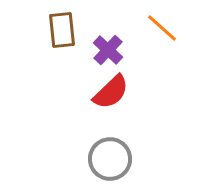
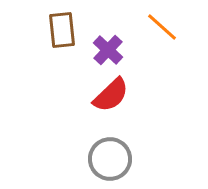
orange line: moved 1 px up
red semicircle: moved 3 px down
